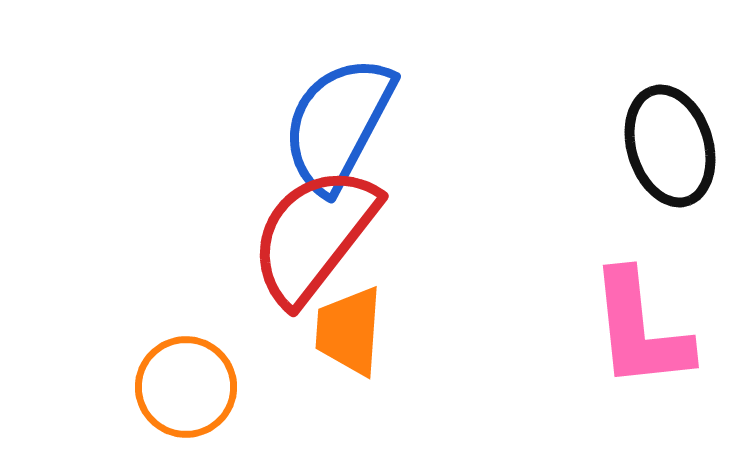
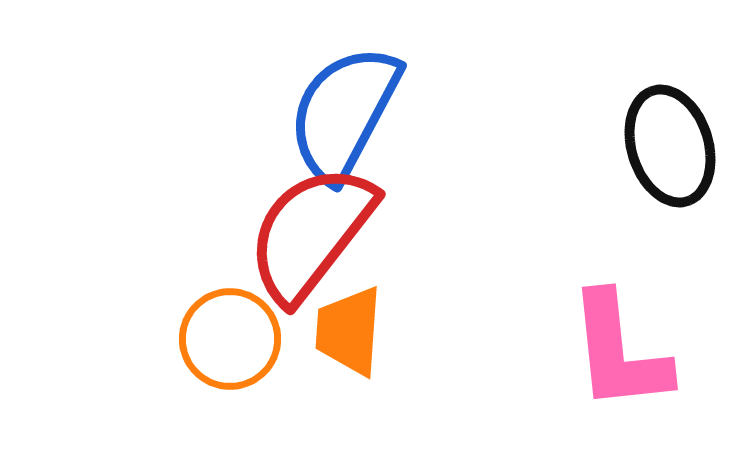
blue semicircle: moved 6 px right, 11 px up
red semicircle: moved 3 px left, 2 px up
pink L-shape: moved 21 px left, 22 px down
orange circle: moved 44 px right, 48 px up
